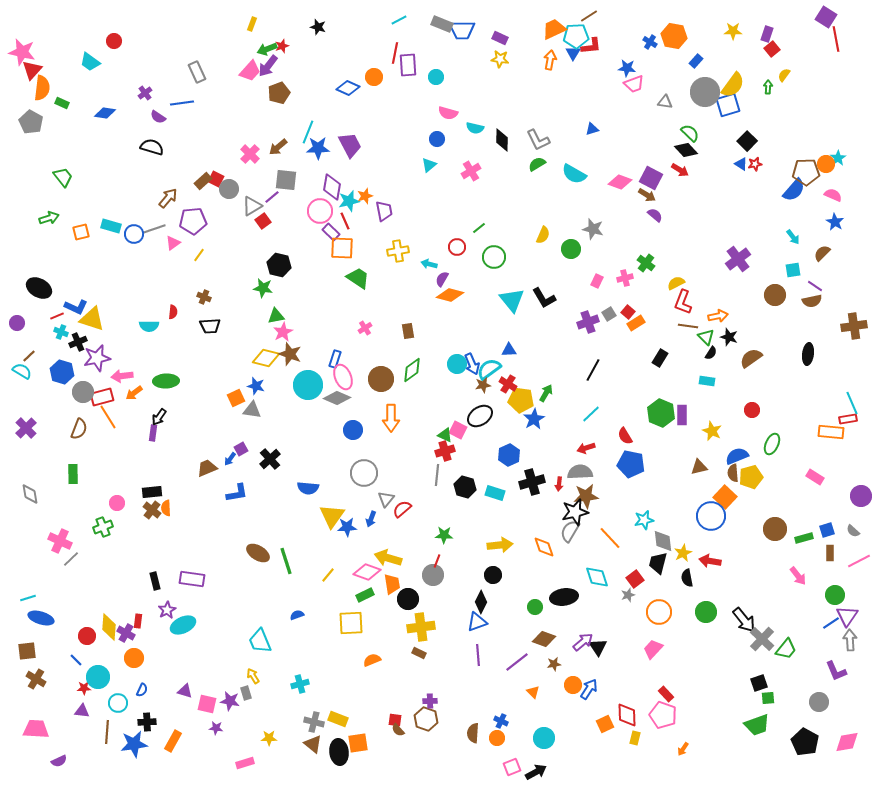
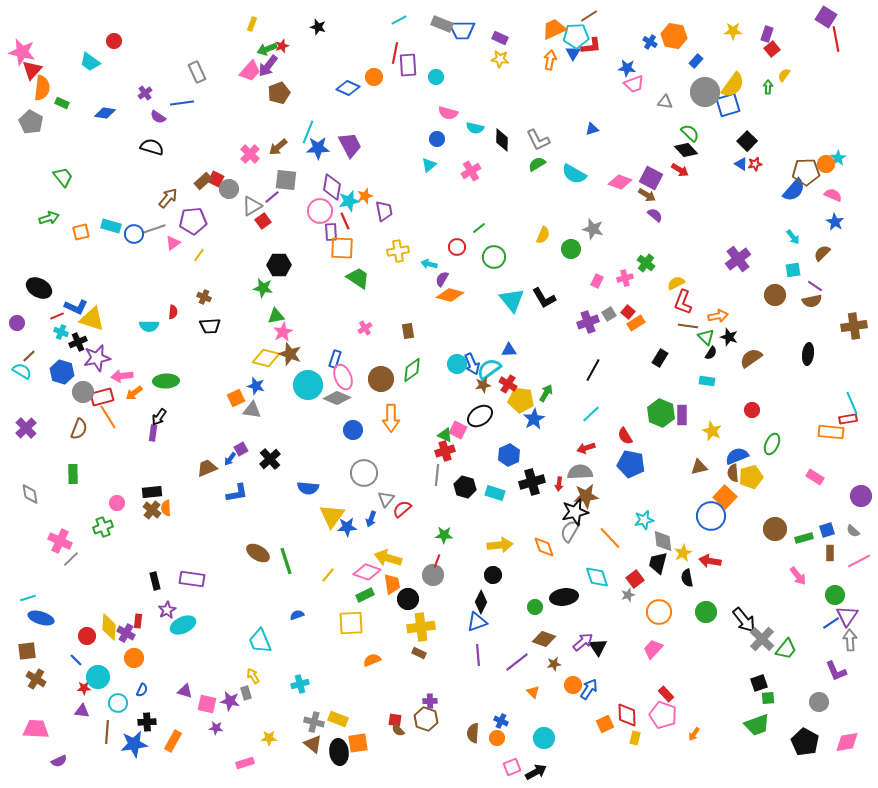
purple rectangle at (331, 232): rotated 42 degrees clockwise
black hexagon at (279, 265): rotated 15 degrees counterclockwise
orange arrow at (683, 749): moved 11 px right, 15 px up
